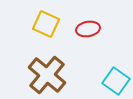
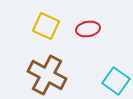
yellow square: moved 2 px down
brown cross: rotated 12 degrees counterclockwise
